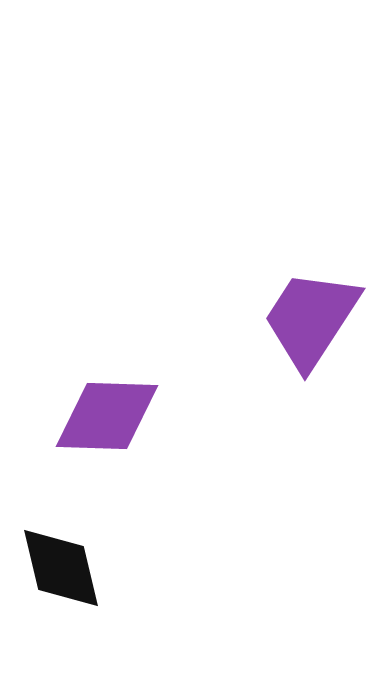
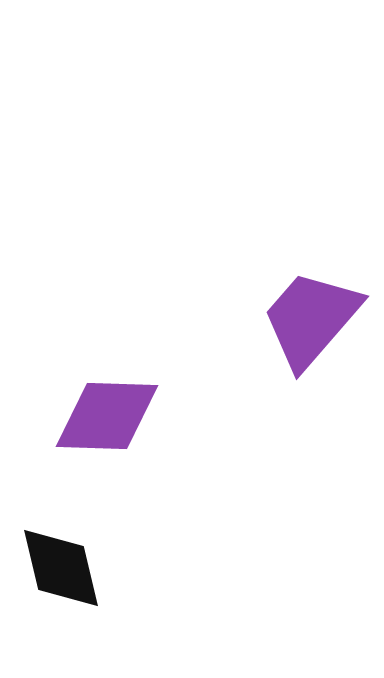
purple trapezoid: rotated 8 degrees clockwise
